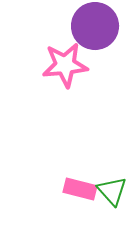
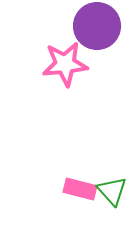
purple circle: moved 2 px right
pink star: moved 1 px up
